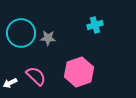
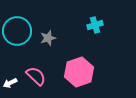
cyan circle: moved 4 px left, 2 px up
gray star: rotated 21 degrees counterclockwise
